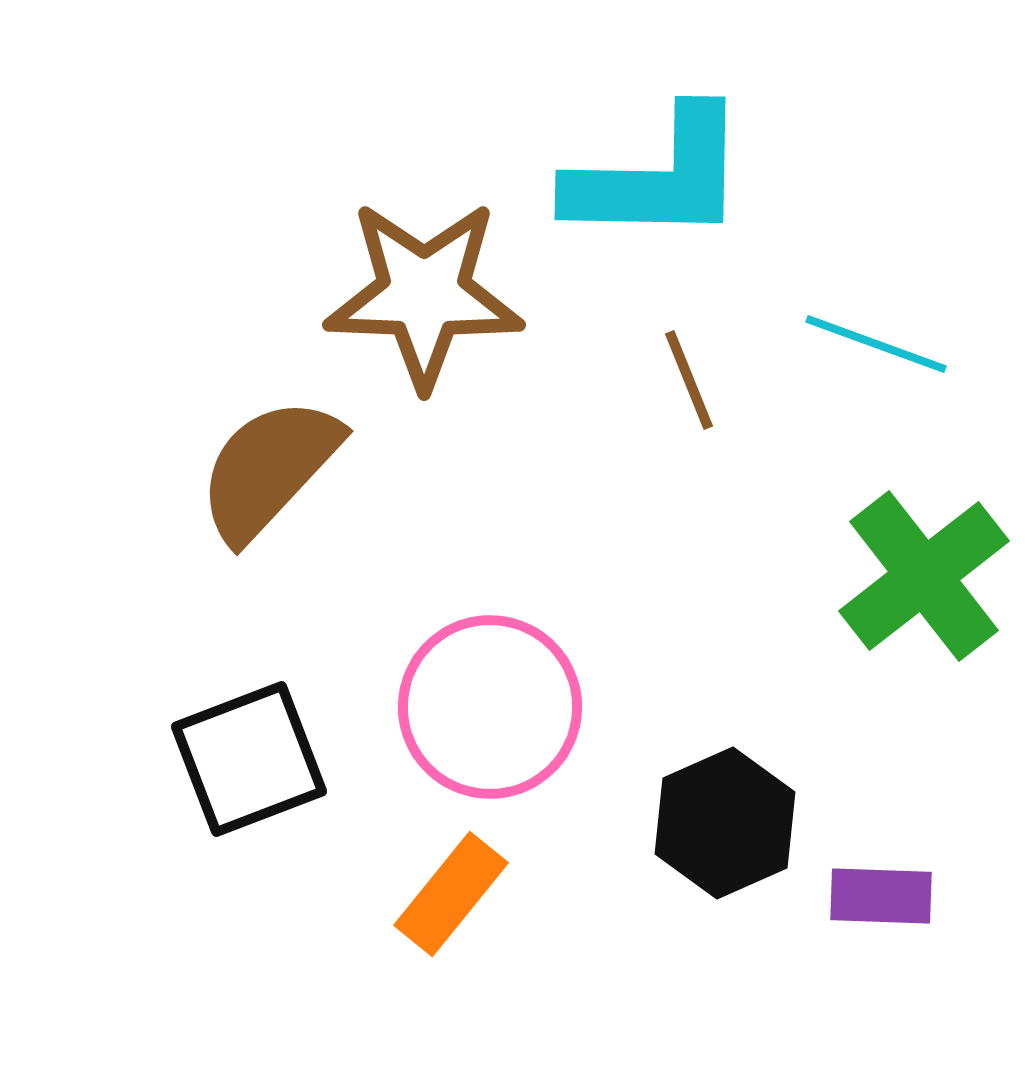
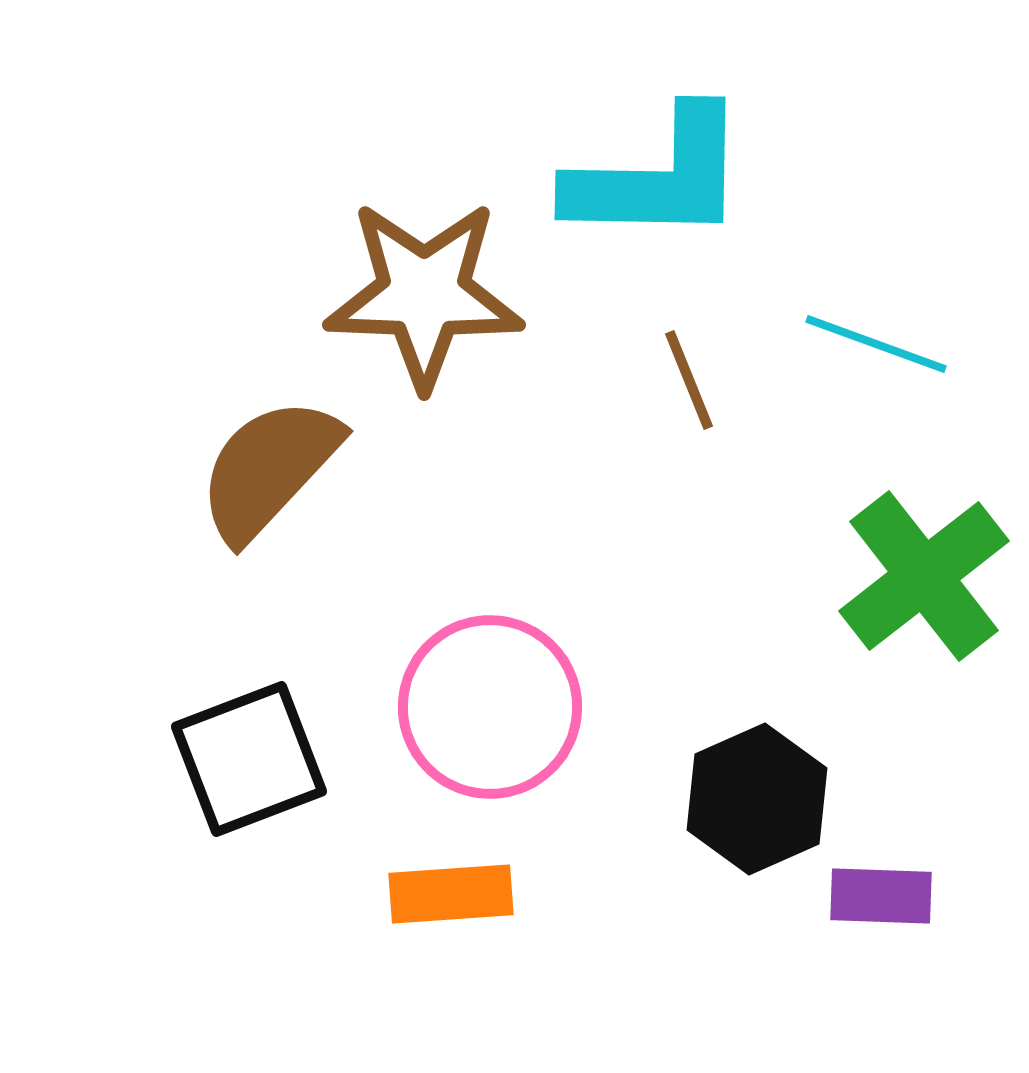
black hexagon: moved 32 px right, 24 px up
orange rectangle: rotated 47 degrees clockwise
